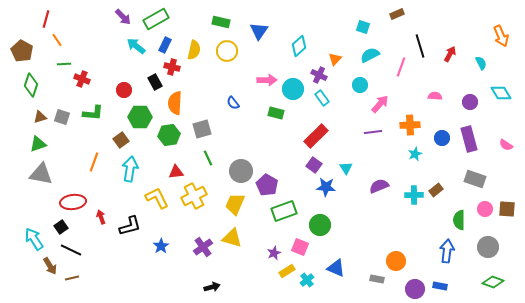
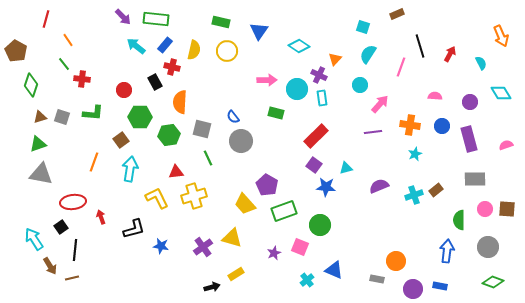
green rectangle at (156, 19): rotated 35 degrees clockwise
orange line at (57, 40): moved 11 px right
blue rectangle at (165, 45): rotated 14 degrees clockwise
cyan diamond at (299, 46): rotated 75 degrees clockwise
brown pentagon at (22, 51): moved 6 px left
cyan semicircle at (370, 55): moved 2 px left, 1 px up; rotated 30 degrees counterclockwise
green line at (64, 64): rotated 56 degrees clockwise
red cross at (82, 79): rotated 14 degrees counterclockwise
cyan circle at (293, 89): moved 4 px right
cyan rectangle at (322, 98): rotated 28 degrees clockwise
orange semicircle at (175, 103): moved 5 px right, 1 px up
blue semicircle at (233, 103): moved 14 px down
orange cross at (410, 125): rotated 12 degrees clockwise
gray square at (202, 129): rotated 30 degrees clockwise
blue circle at (442, 138): moved 12 px up
pink semicircle at (506, 145): rotated 128 degrees clockwise
cyan triangle at (346, 168): rotated 48 degrees clockwise
gray circle at (241, 171): moved 30 px up
gray rectangle at (475, 179): rotated 20 degrees counterclockwise
cyan cross at (414, 195): rotated 18 degrees counterclockwise
yellow cross at (194, 196): rotated 10 degrees clockwise
yellow trapezoid at (235, 204): moved 10 px right; rotated 65 degrees counterclockwise
black L-shape at (130, 226): moved 4 px right, 3 px down
blue star at (161, 246): rotated 28 degrees counterclockwise
black line at (71, 250): moved 4 px right; rotated 70 degrees clockwise
blue triangle at (336, 268): moved 2 px left, 2 px down
yellow rectangle at (287, 271): moved 51 px left, 3 px down
purple circle at (415, 289): moved 2 px left
